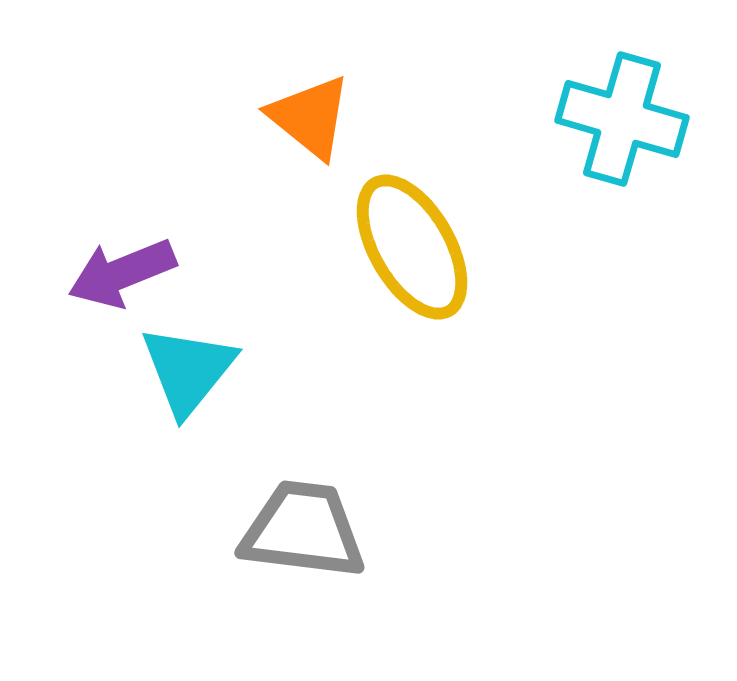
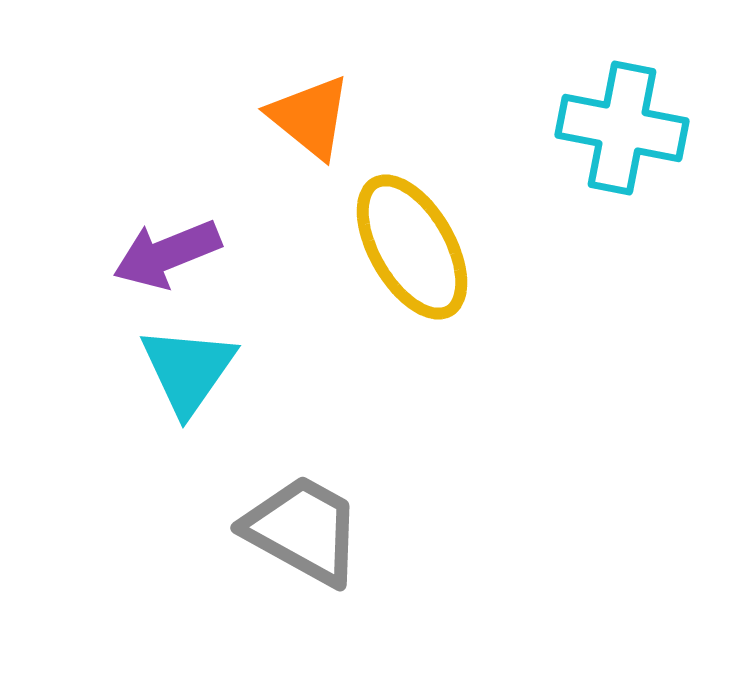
cyan cross: moved 9 px down; rotated 5 degrees counterclockwise
purple arrow: moved 45 px right, 19 px up
cyan triangle: rotated 4 degrees counterclockwise
gray trapezoid: rotated 22 degrees clockwise
